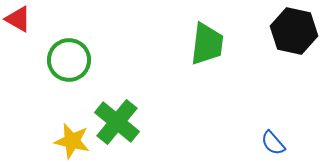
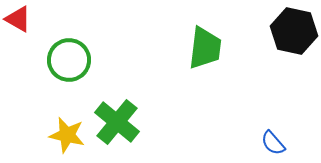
green trapezoid: moved 2 px left, 4 px down
yellow star: moved 5 px left, 6 px up
